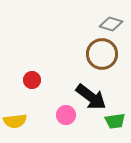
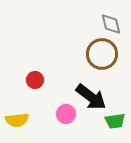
gray diamond: rotated 60 degrees clockwise
red circle: moved 3 px right
pink circle: moved 1 px up
yellow semicircle: moved 2 px right, 1 px up
